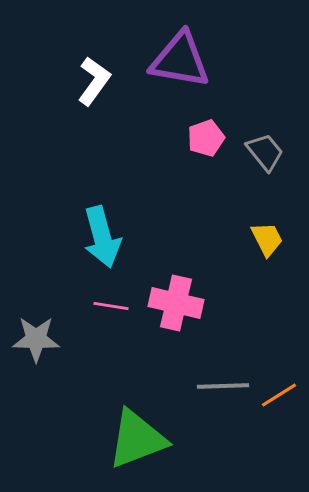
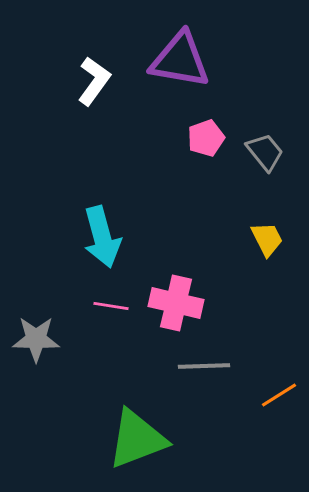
gray line: moved 19 px left, 20 px up
